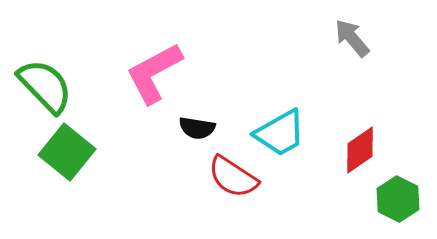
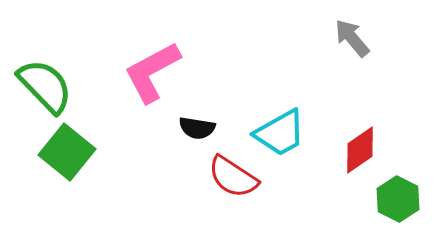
pink L-shape: moved 2 px left, 1 px up
